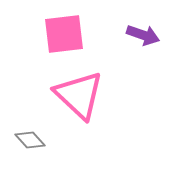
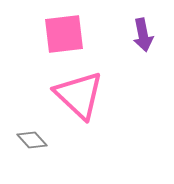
purple arrow: rotated 60 degrees clockwise
gray diamond: moved 2 px right
